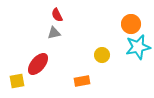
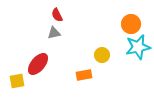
orange rectangle: moved 2 px right, 6 px up
